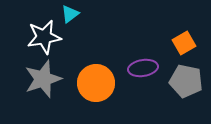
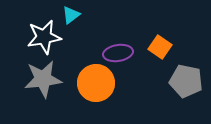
cyan triangle: moved 1 px right, 1 px down
orange square: moved 24 px left, 4 px down; rotated 25 degrees counterclockwise
purple ellipse: moved 25 px left, 15 px up
gray star: rotated 12 degrees clockwise
